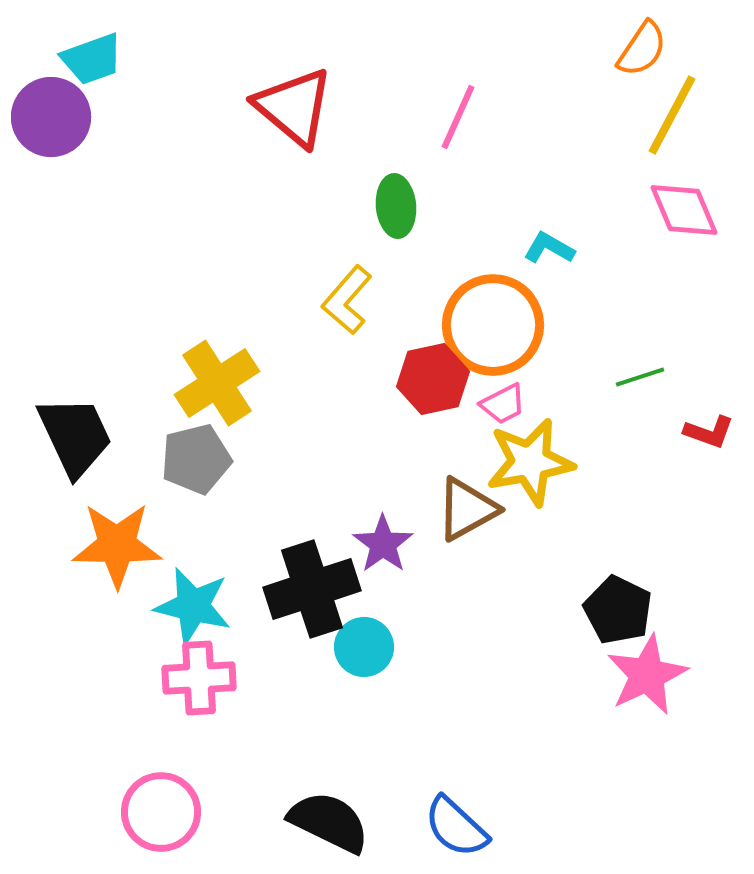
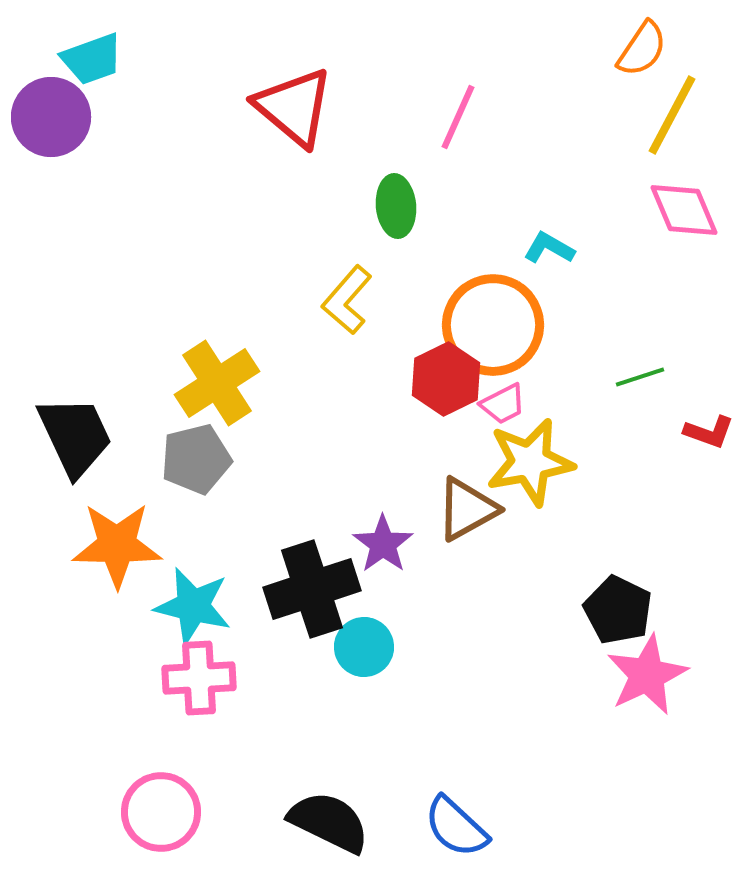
red hexagon: moved 13 px right; rotated 14 degrees counterclockwise
